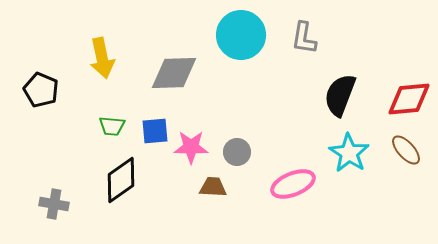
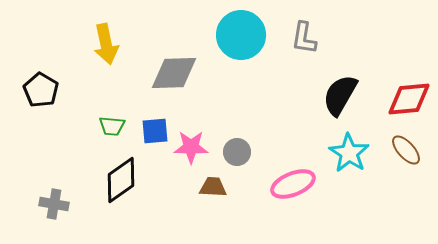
yellow arrow: moved 4 px right, 14 px up
black pentagon: rotated 8 degrees clockwise
black semicircle: rotated 9 degrees clockwise
